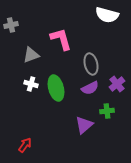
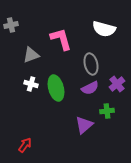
white semicircle: moved 3 px left, 14 px down
